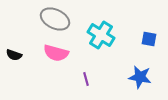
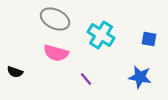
black semicircle: moved 1 px right, 17 px down
purple line: rotated 24 degrees counterclockwise
